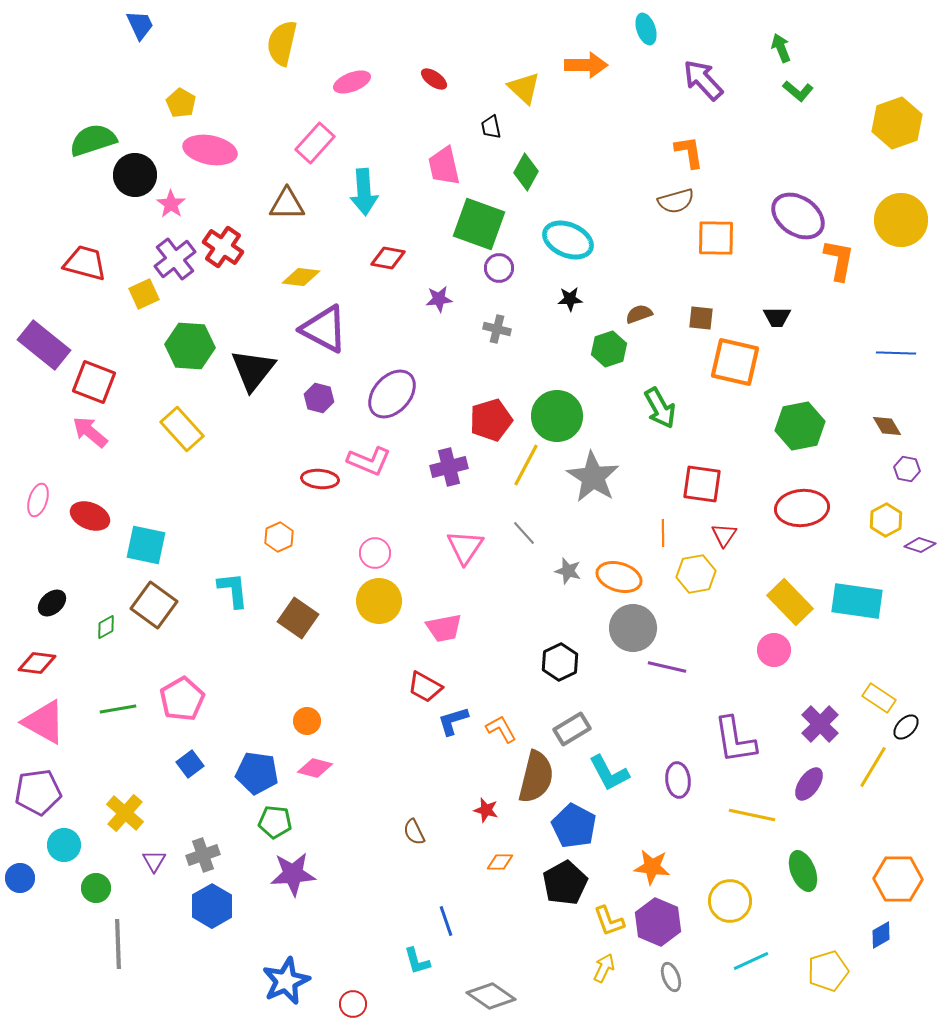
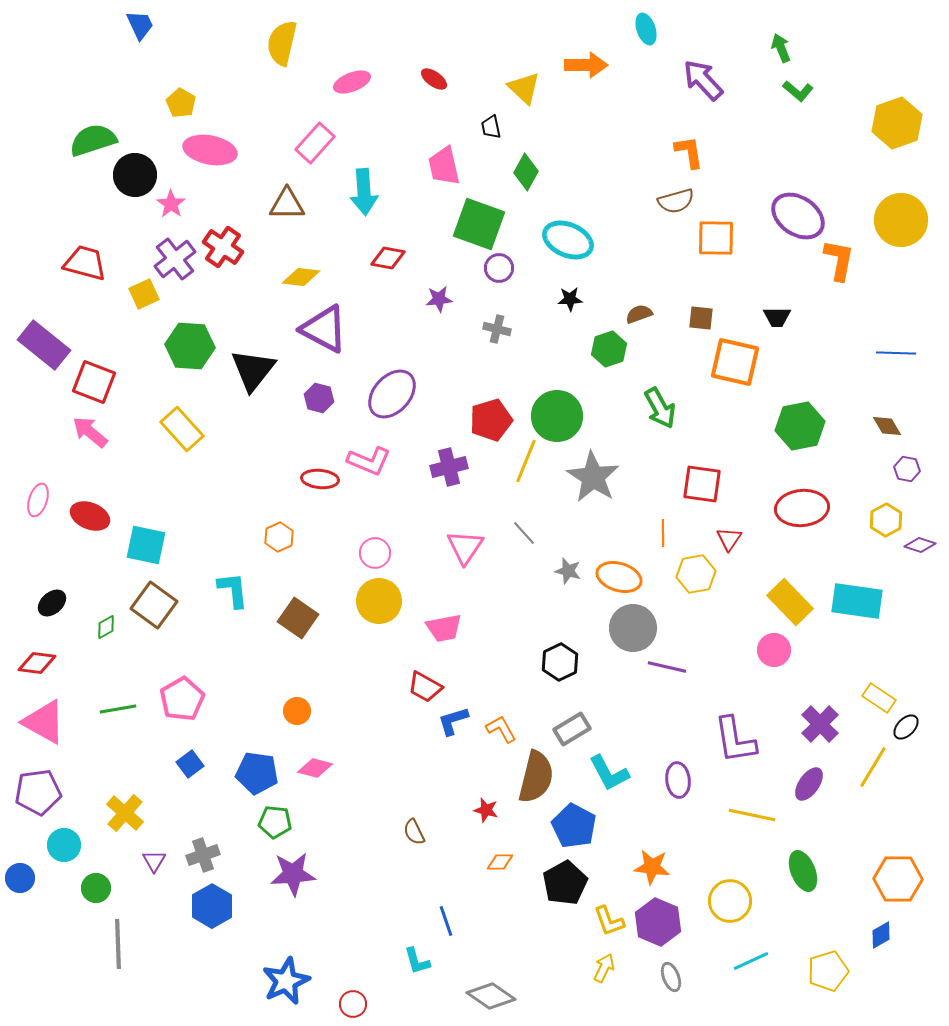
yellow line at (526, 465): moved 4 px up; rotated 6 degrees counterclockwise
red triangle at (724, 535): moved 5 px right, 4 px down
orange circle at (307, 721): moved 10 px left, 10 px up
